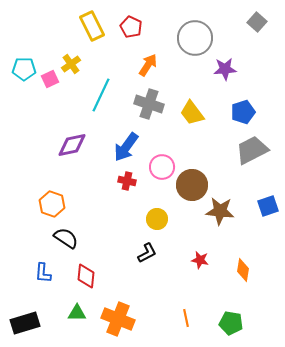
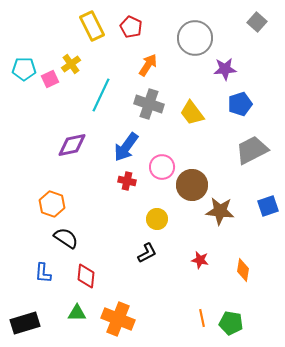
blue pentagon: moved 3 px left, 8 px up
orange line: moved 16 px right
